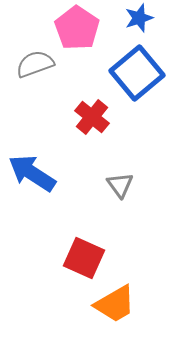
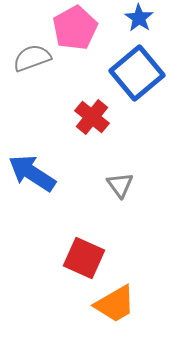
blue star: rotated 20 degrees counterclockwise
pink pentagon: moved 2 px left; rotated 9 degrees clockwise
gray semicircle: moved 3 px left, 6 px up
